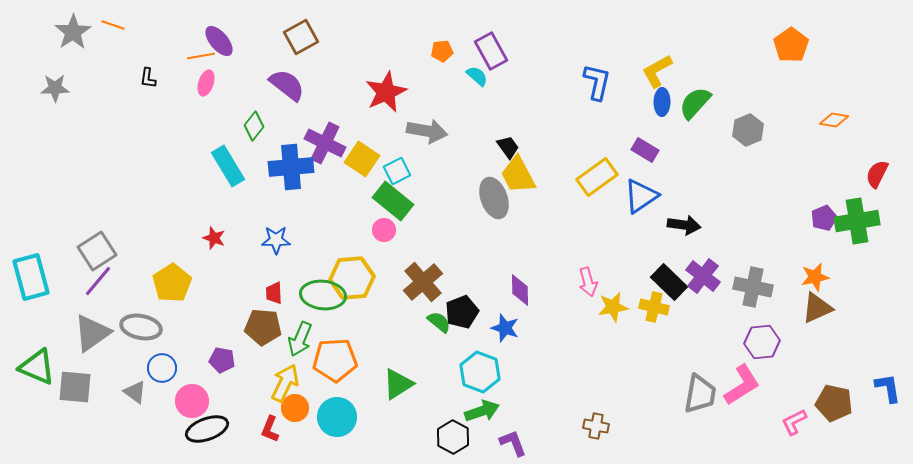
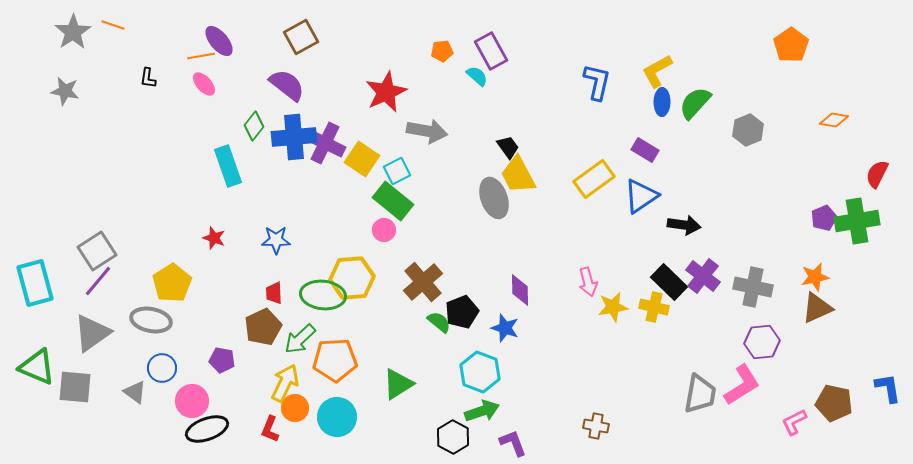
pink ellipse at (206, 83): moved 2 px left, 1 px down; rotated 60 degrees counterclockwise
gray star at (55, 88): moved 10 px right, 3 px down; rotated 12 degrees clockwise
cyan rectangle at (228, 166): rotated 12 degrees clockwise
blue cross at (291, 167): moved 3 px right, 30 px up
yellow rectangle at (597, 177): moved 3 px left, 2 px down
cyan rectangle at (31, 277): moved 4 px right, 6 px down
gray ellipse at (141, 327): moved 10 px right, 7 px up
brown pentagon at (263, 327): rotated 30 degrees counterclockwise
green arrow at (300, 339): rotated 24 degrees clockwise
